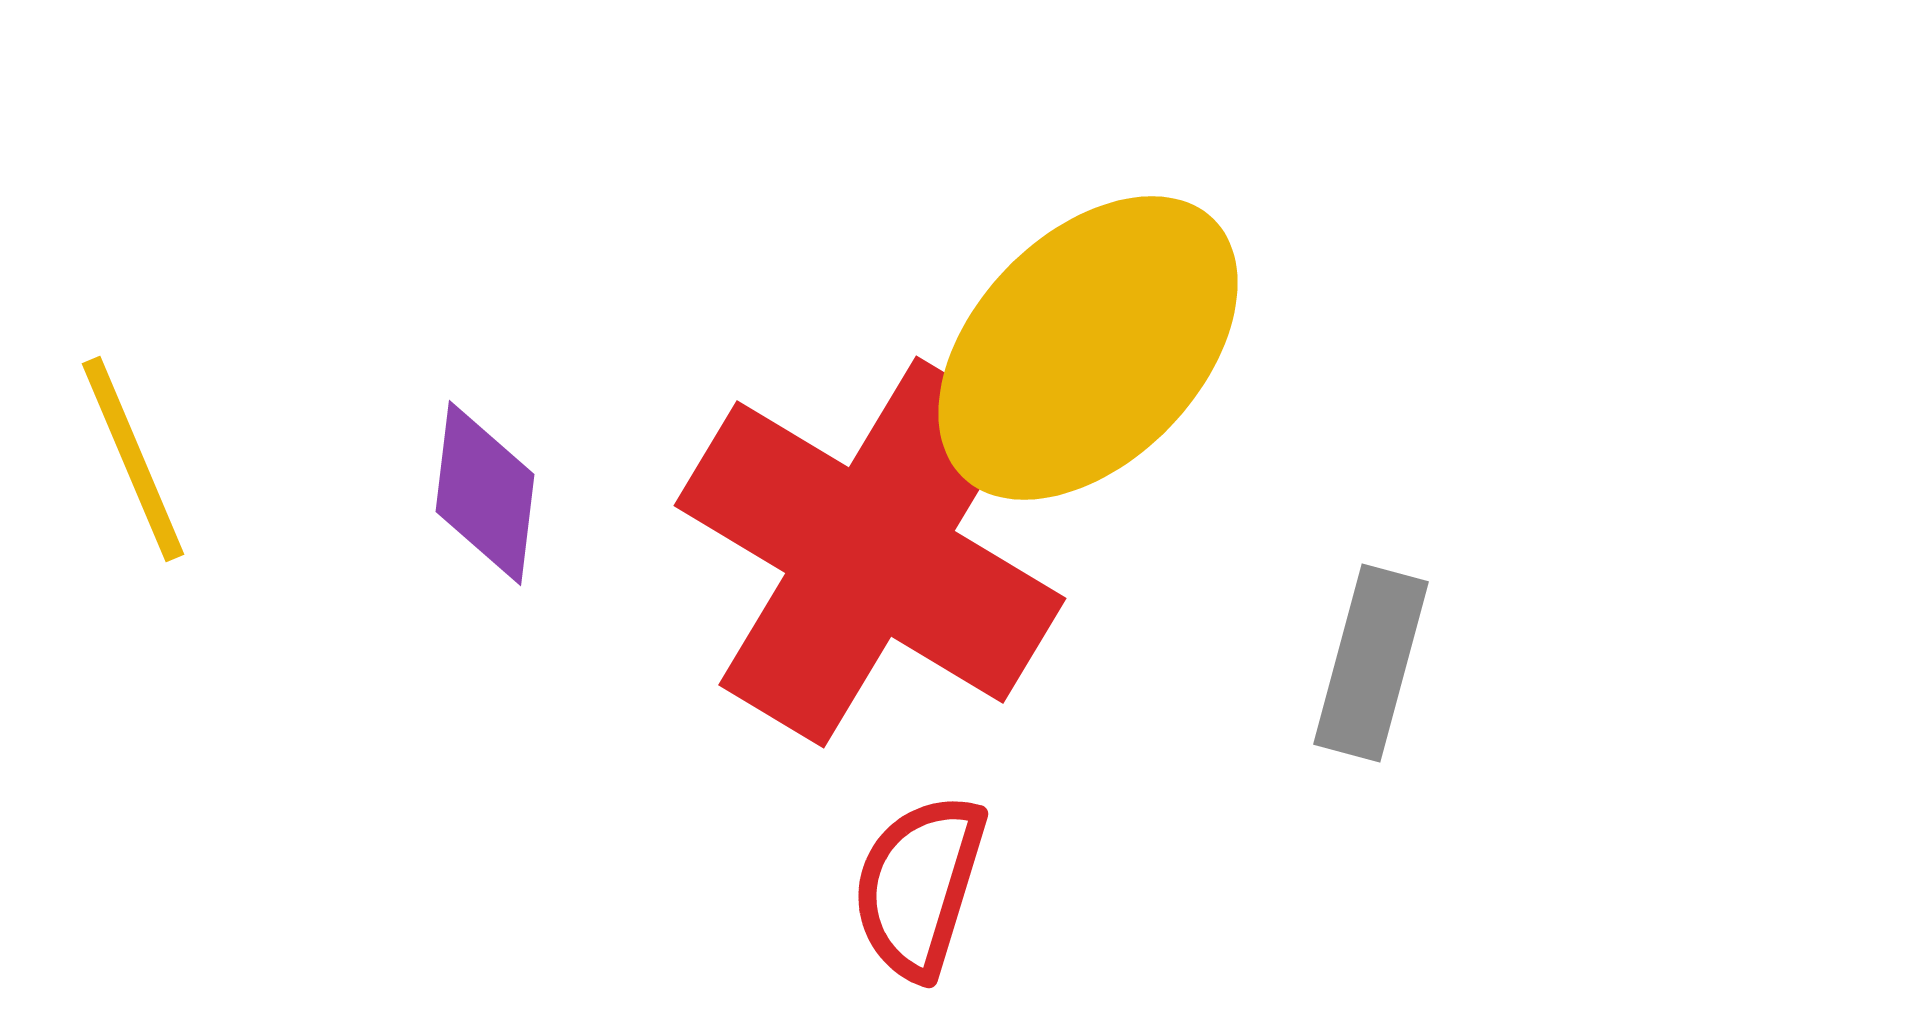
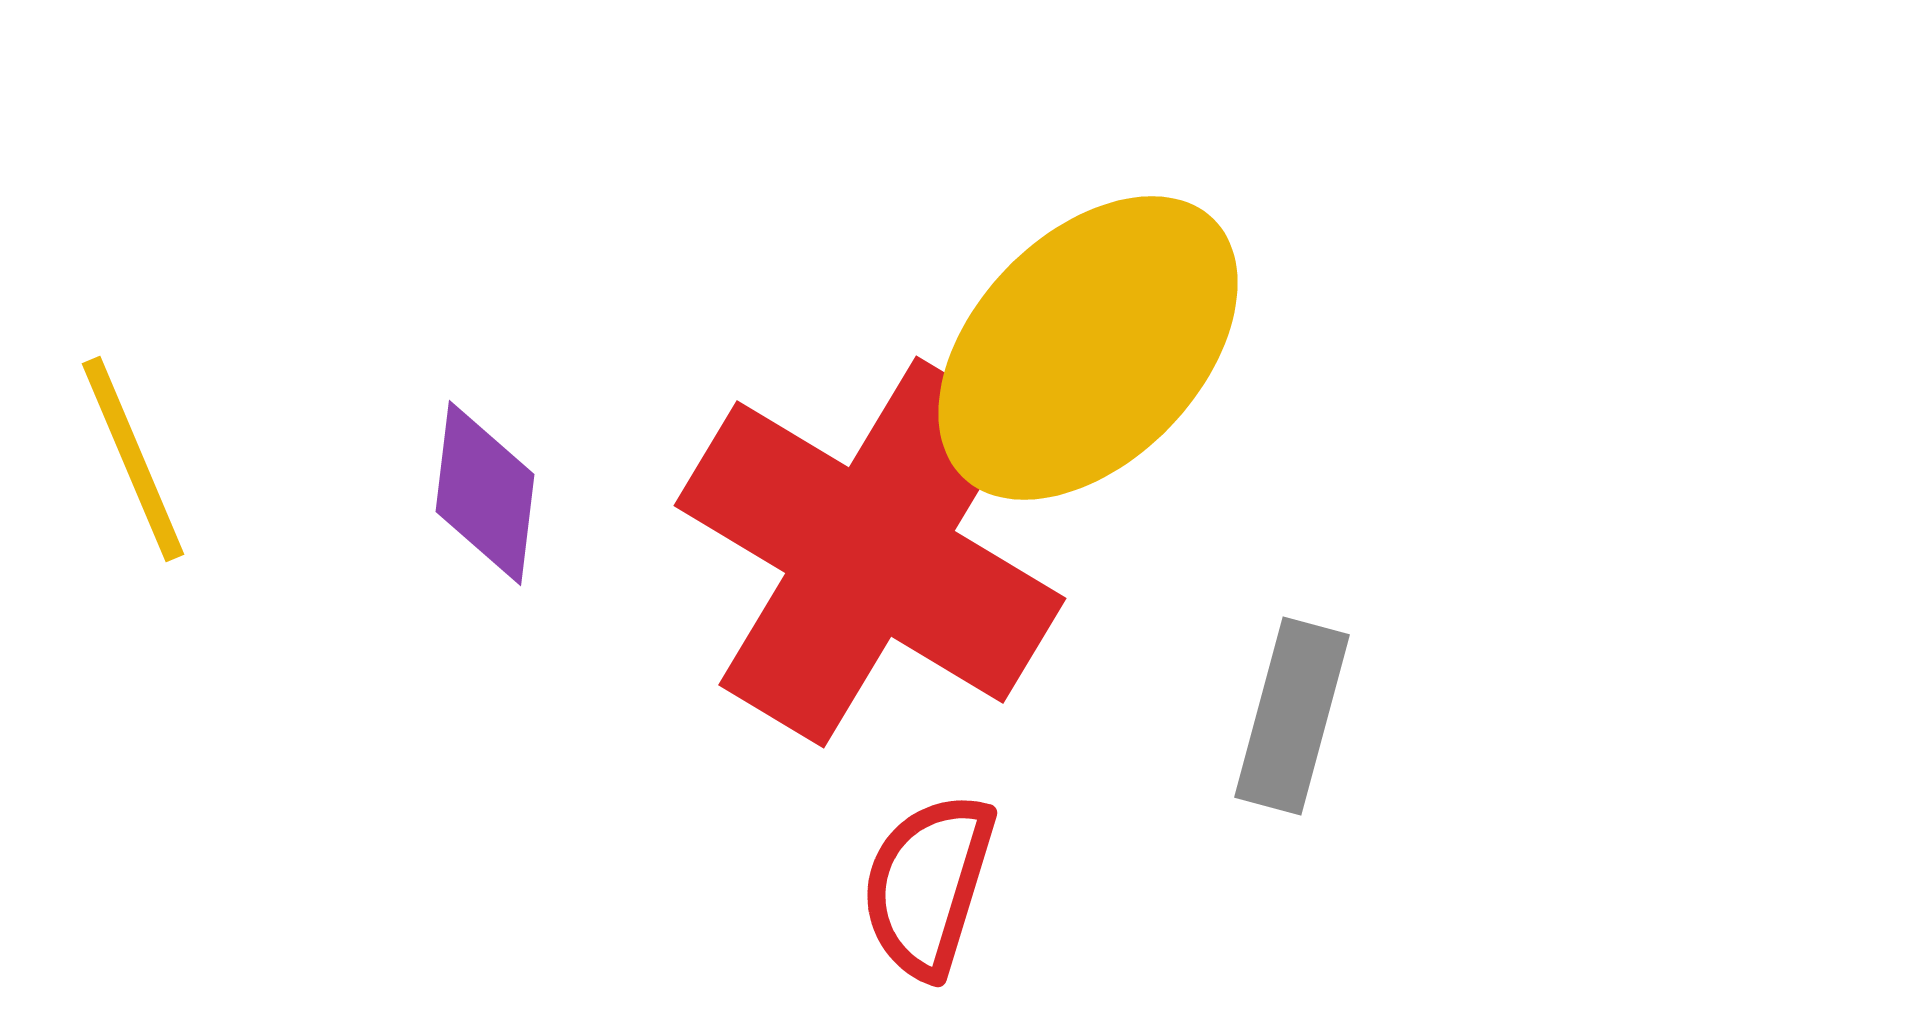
gray rectangle: moved 79 px left, 53 px down
red semicircle: moved 9 px right, 1 px up
